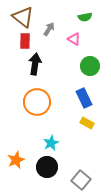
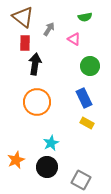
red rectangle: moved 2 px down
gray square: rotated 12 degrees counterclockwise
